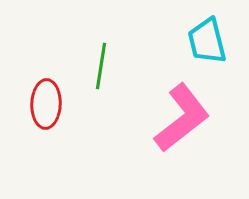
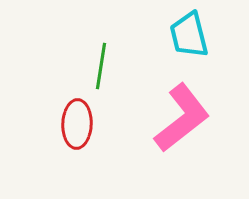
cyan trapezoid: moved 18 px left, 6 px up
red ellipse: moved 31 px right, 20 px down
